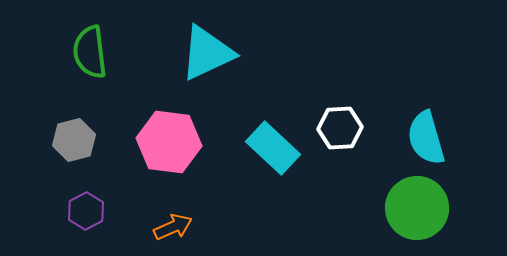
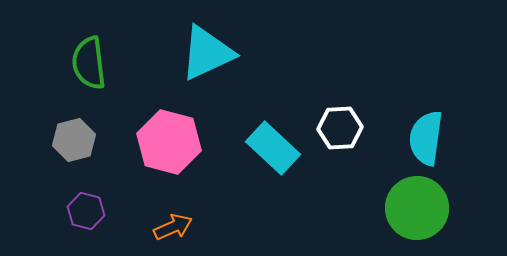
green semicircle: moved 1 px left, 11 px down
cyan semicircle: rotated 24 degrees clockwise
pink hexagon: rotated 8 degrees clockwise
purple hexagon: rotated 18 degrees counterclockwise
